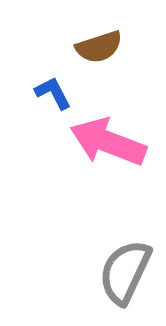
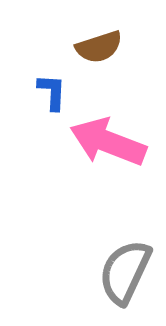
blue L-shape: moved 1 px left, 1 px up; rotated 30 degrees clockwise
